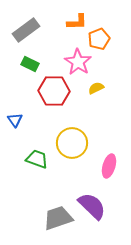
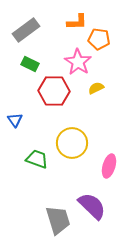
orange pentagon: rotated 30 degrees clockwise
gray trapezoid: moved 2 px down; rotated 92 degrees clockwise
